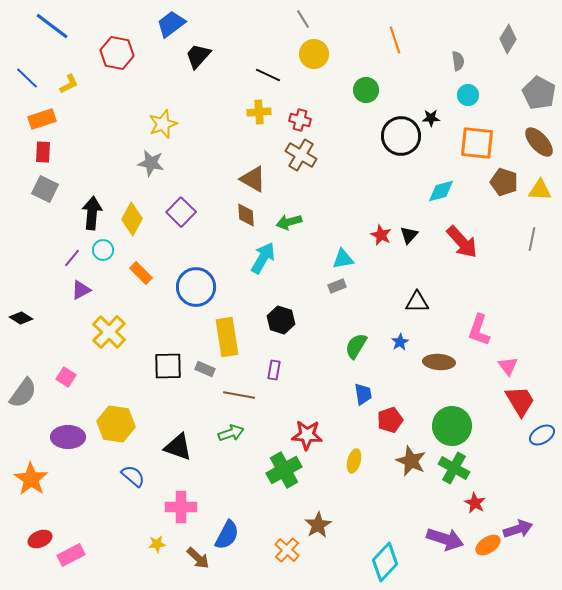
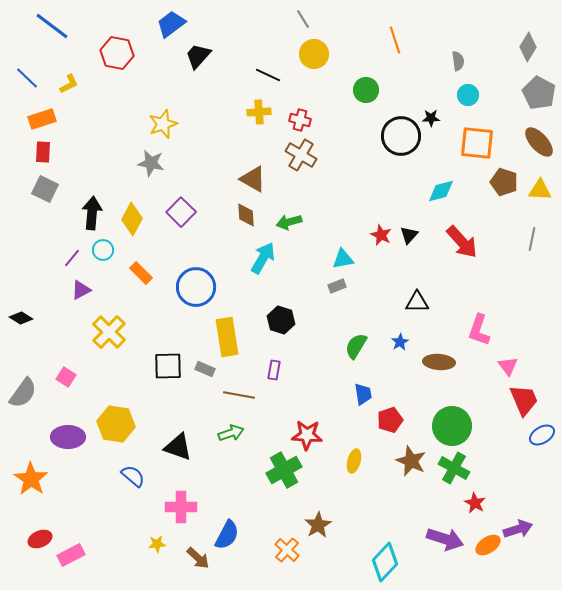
gray diamond at (508, 39): moved 20 px right, 8 px down
red trapezoid at (520, 401): moved 4 px right, 1 px up; rotated 8 degrees clockwise
